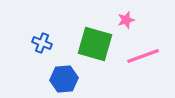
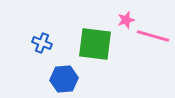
green square: rotated 9 degrees counterclockwise
pink line: moved 10 px right, 20 px up; rotated 36 degrees clockwise
